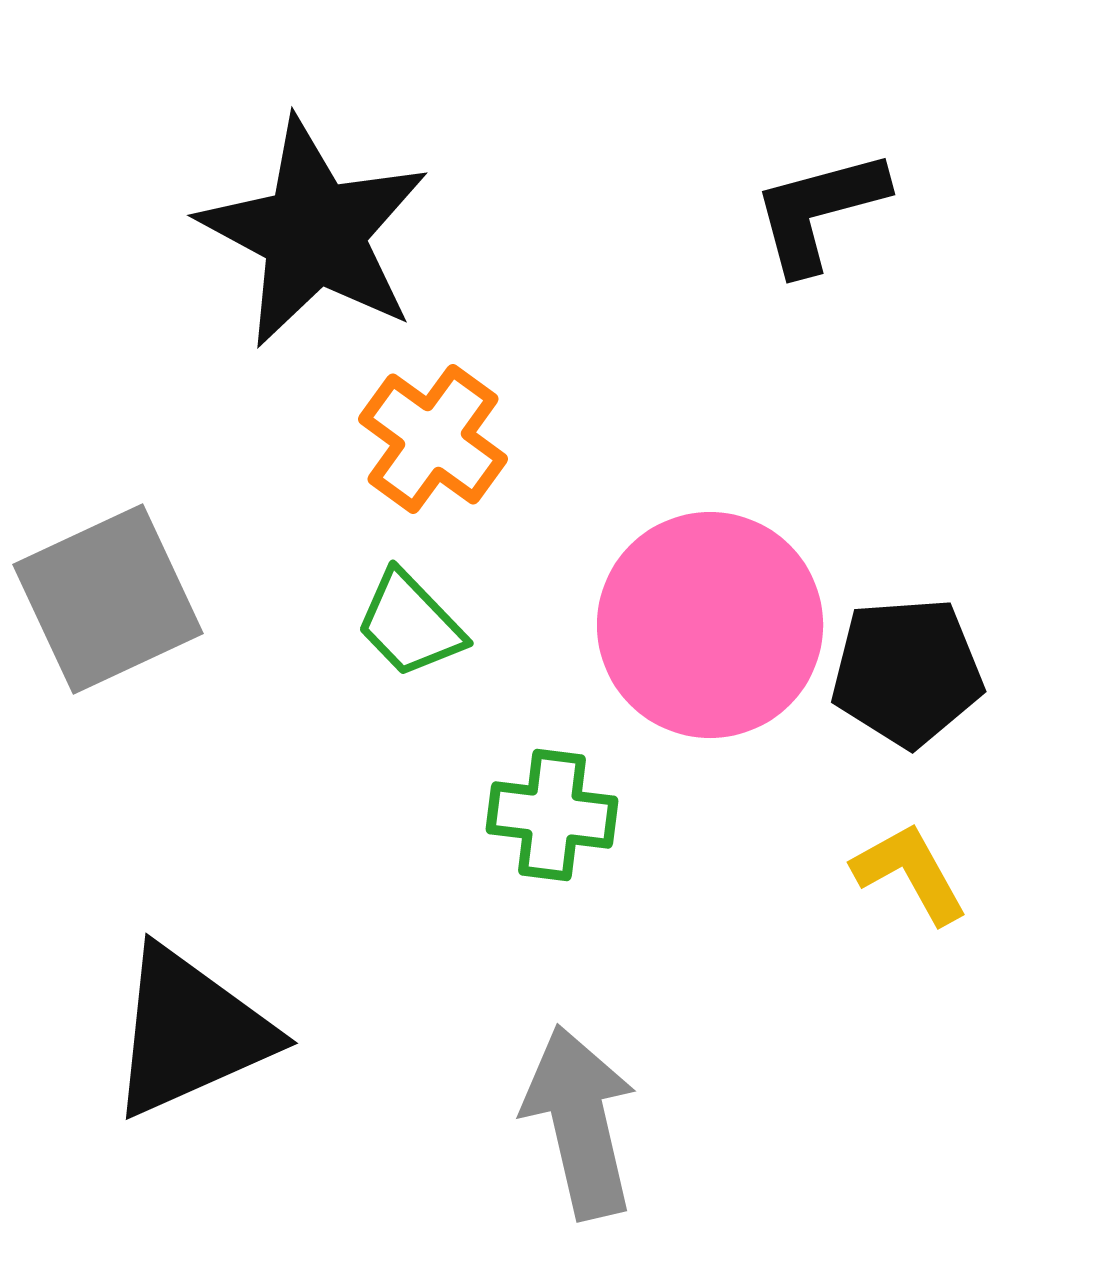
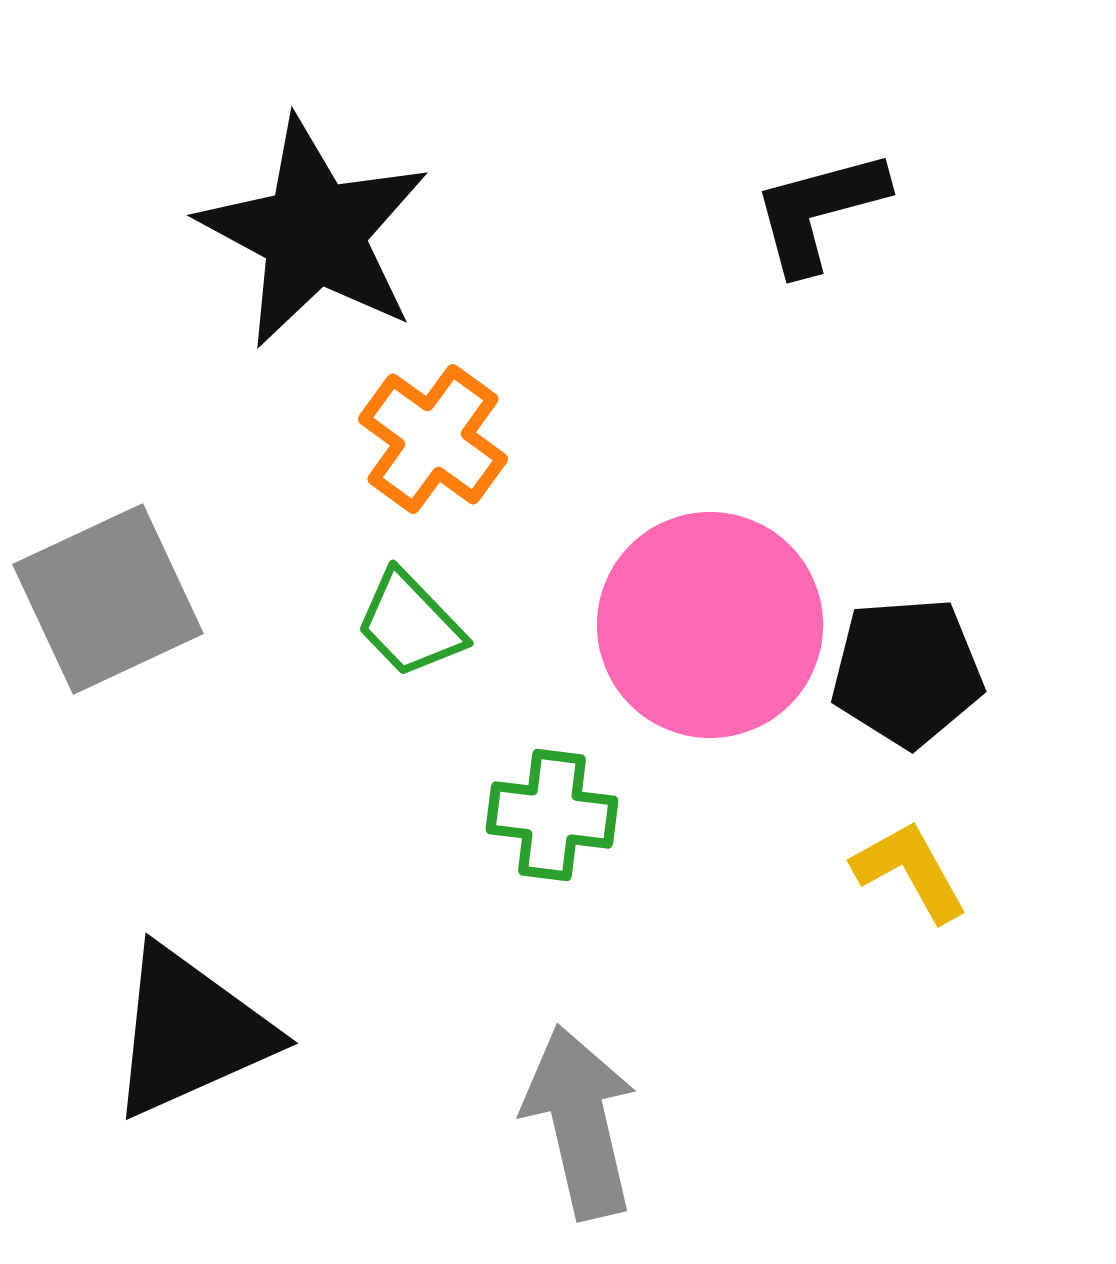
yellow L-shape: moved 2 px up
